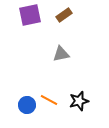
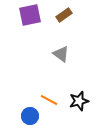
gray triangle: rotated 48 degrees clockwise
blue circle: moved 3 px right, 11 px down
